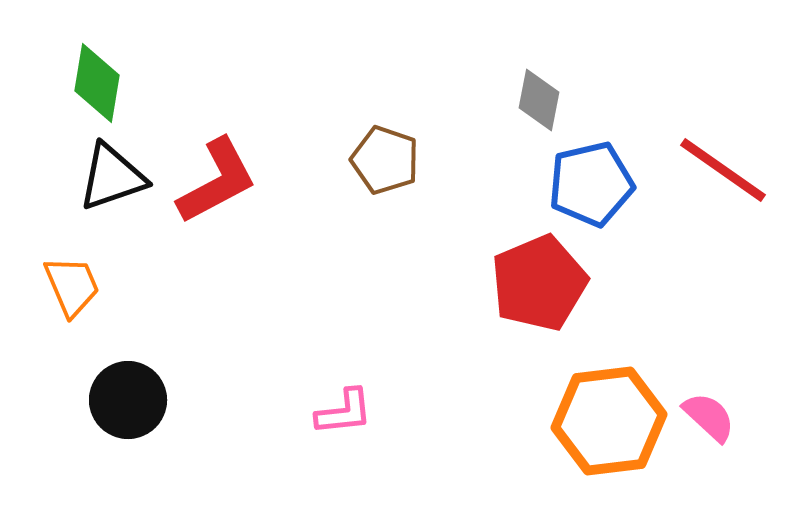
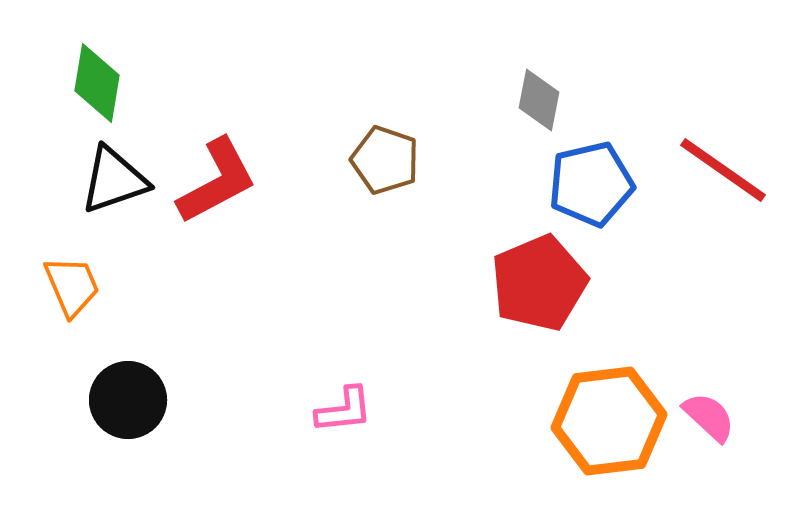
black triangle: moved 2 px right, 3 px down
pink L-shape: moved 2 px up
